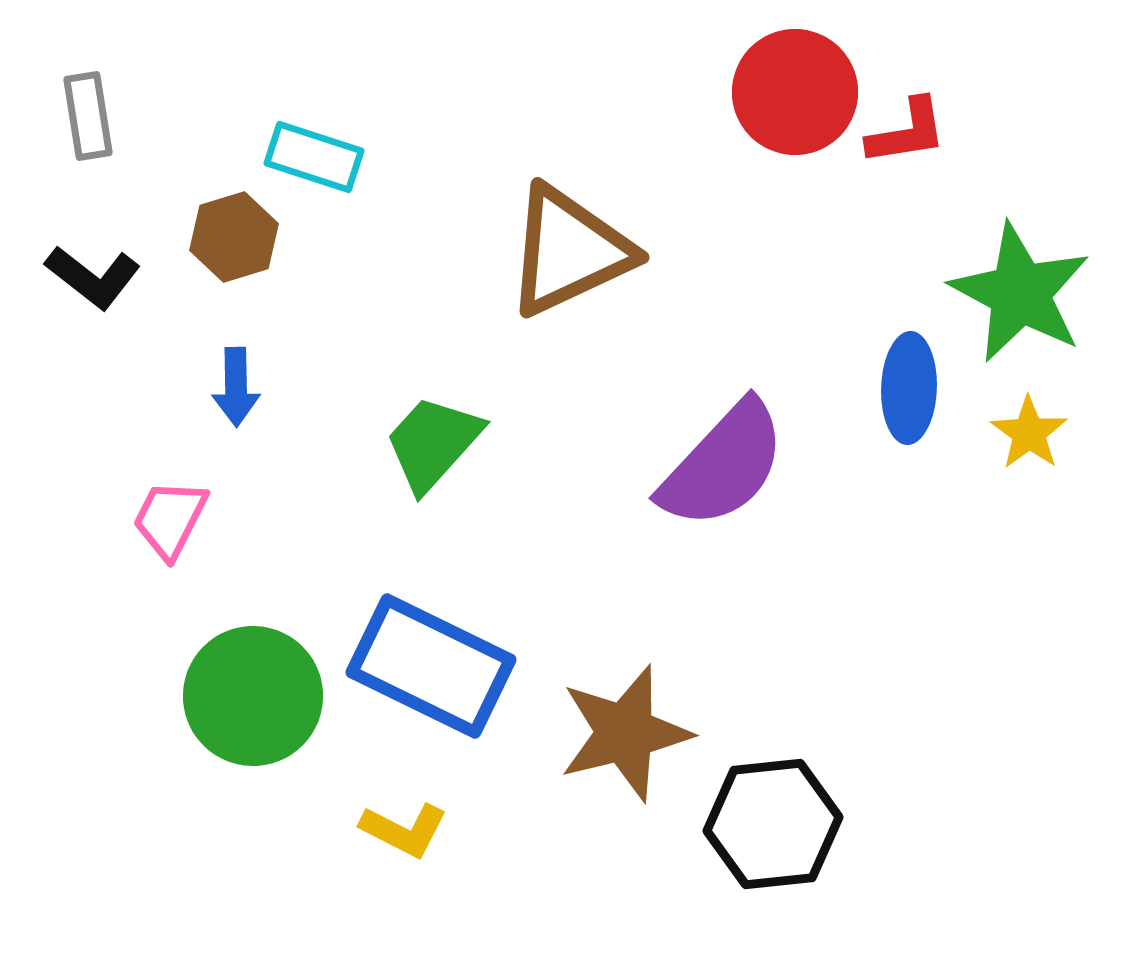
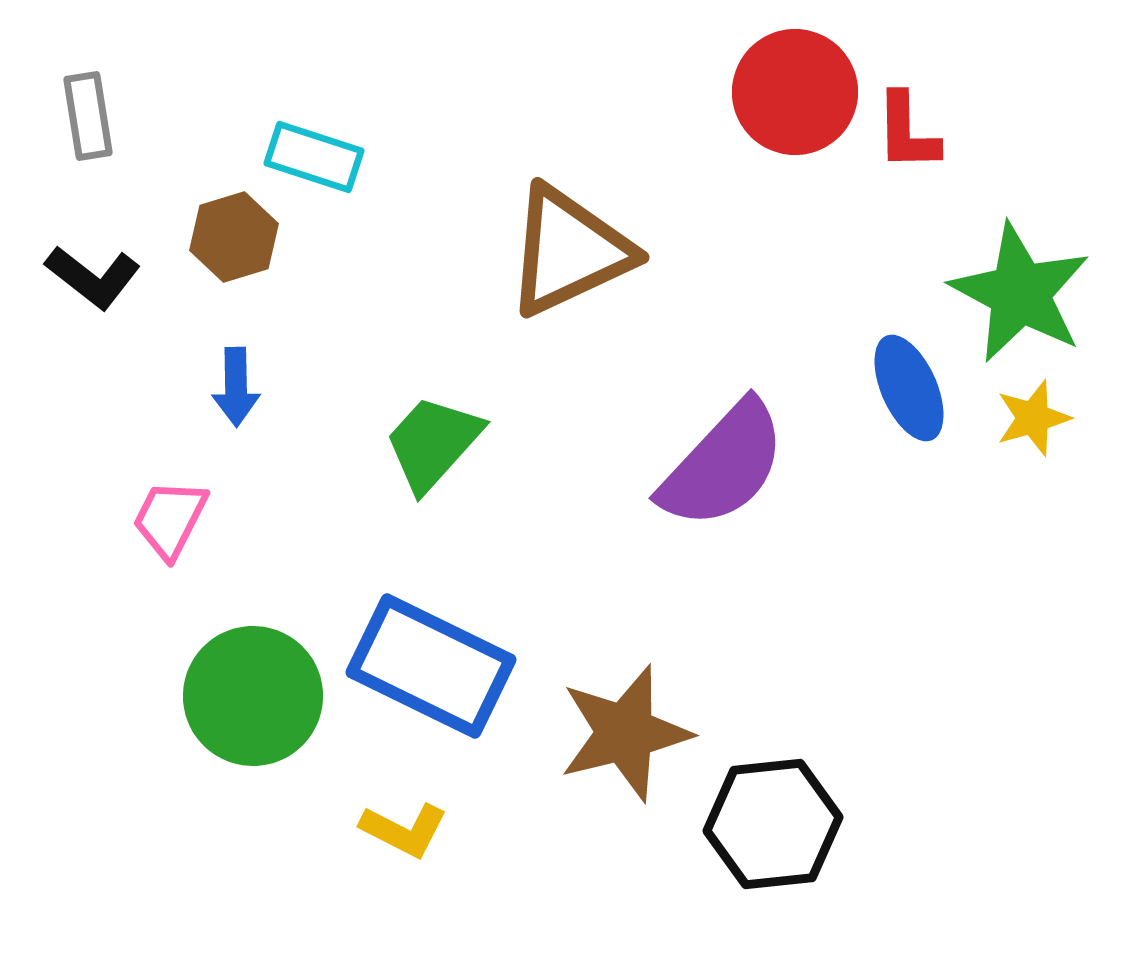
red L-shape: rotated 98 degrees clockwise
blue ellipse: rotated 26 degrees counterclockwise
yellow star: moved 4 px right, 15 px up; rotated 20 degrees clockwise
